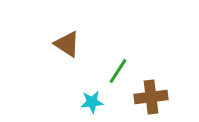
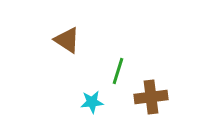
brown triangle: moved 4 px up
green line: rotated 16 degrees counterclockwise
